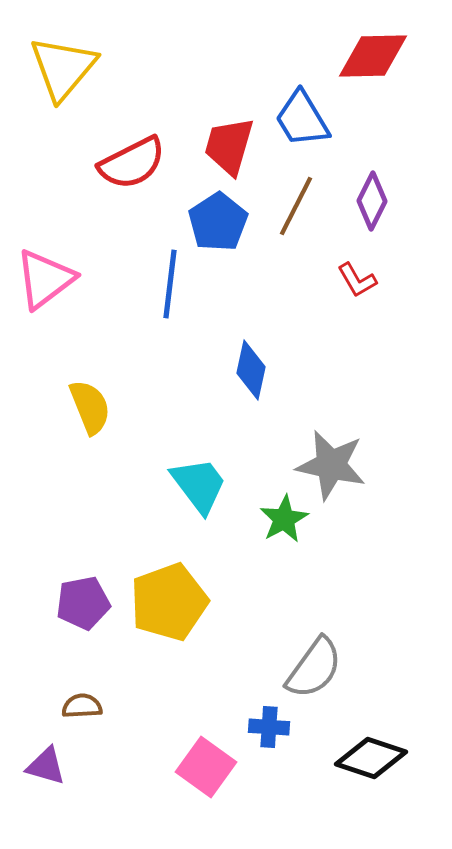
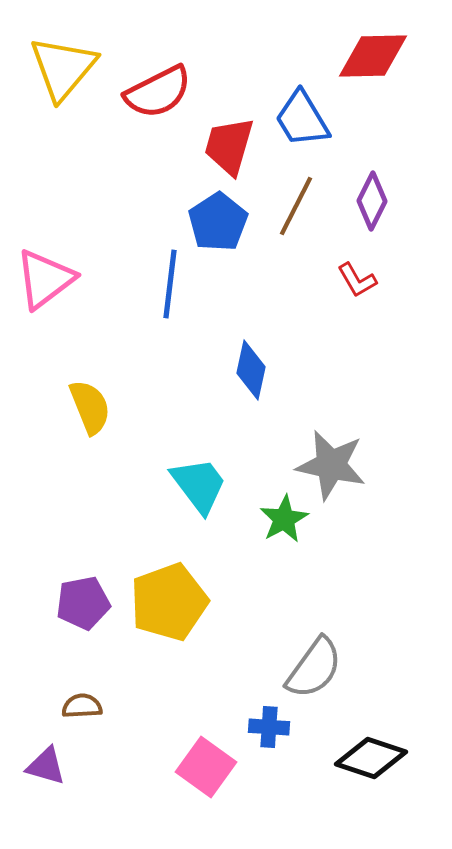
red semicircle: moved 26 px right, 71 px up
